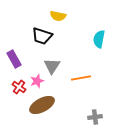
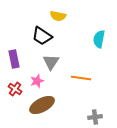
black trapezoid: rotated 15 degrees clockwise
purple rectangle: rotated 18 degrees clockwise
gray triangle: moved 1 px left, 4 px up
orange line: rotated 18 degrees clockwise
red cross: moved 4 px left, 2 px down
